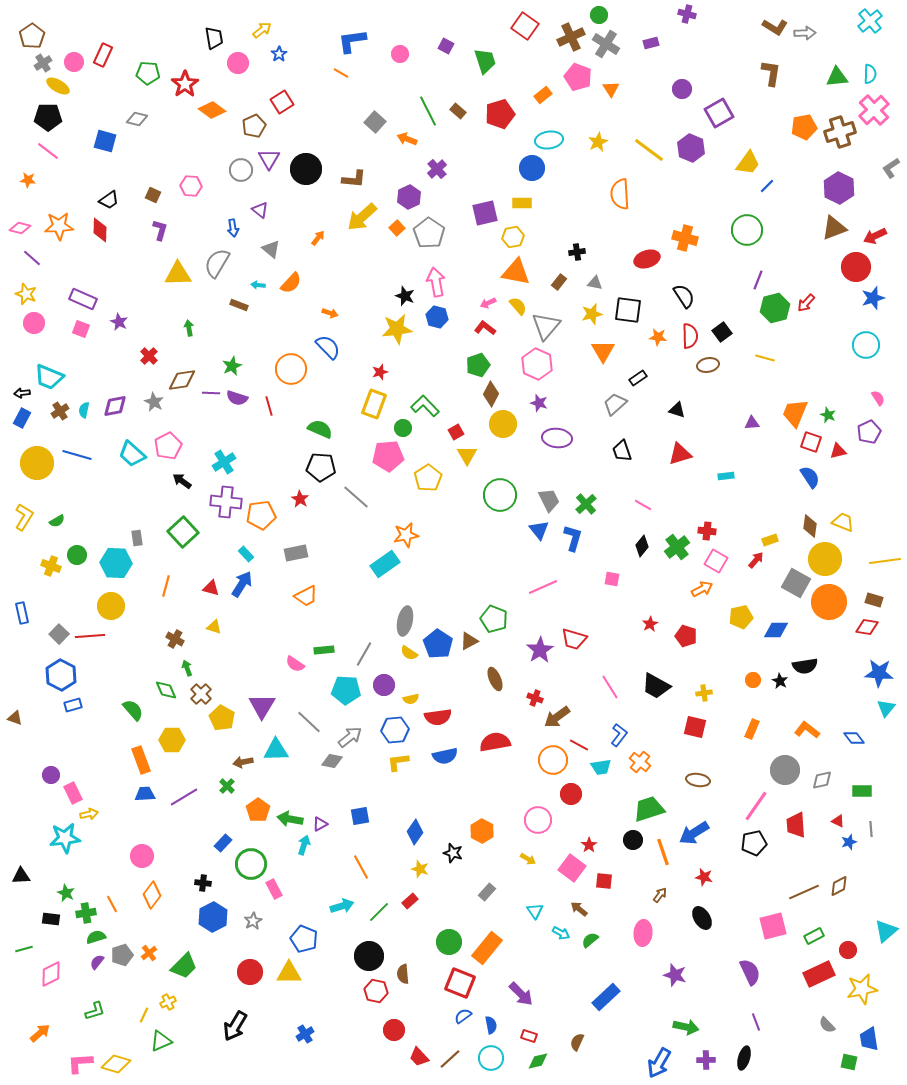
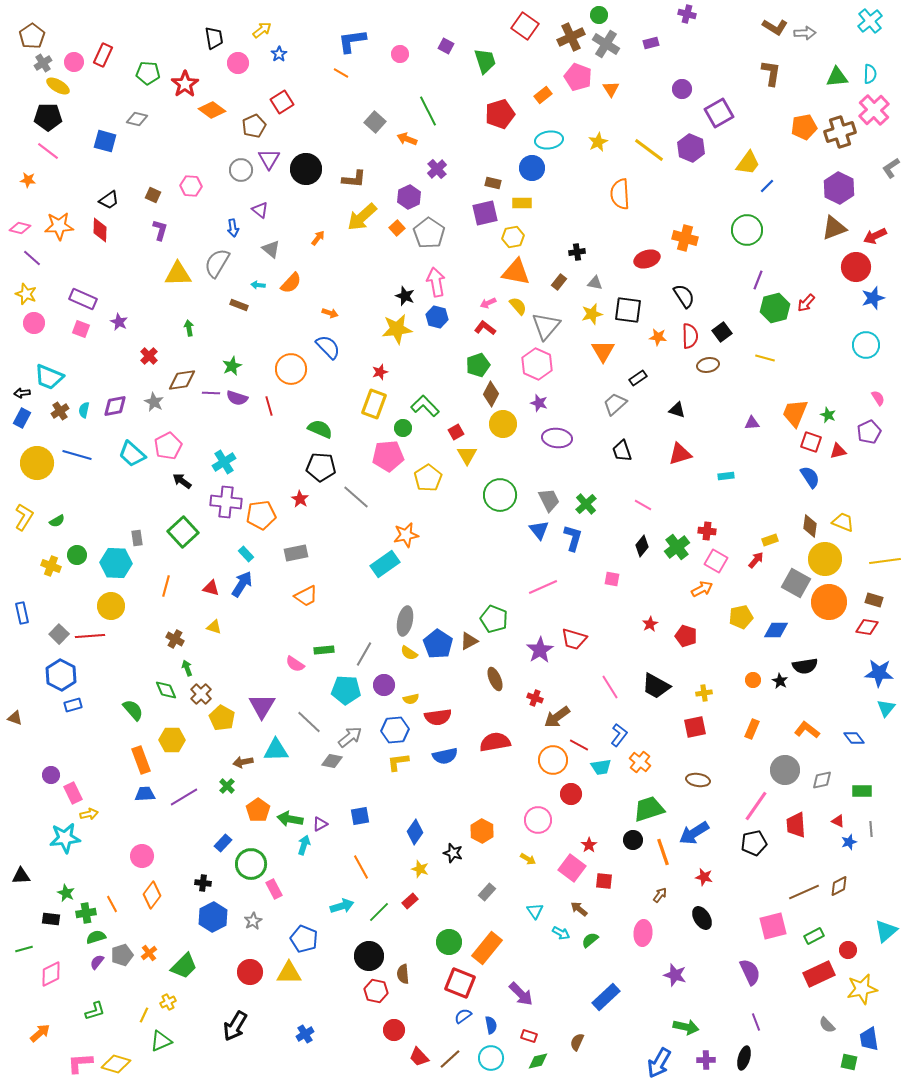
brown rectangle at (458, 111): moved 35 px right, 72 px down; rotated 28 degrees counterclockwise
red square at (695, 727): rotated 25 degrees counterclockwise
